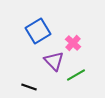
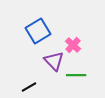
pink cross: moved 2 px down
green line: rotated 30 degrees clockwise
black line: rotated 49 degrees counterclockwise
